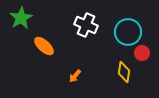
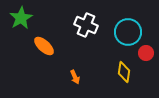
red circle: moved 4 px right
orange arrow: moved 1 px down; rotated 64 degrees counterclockwise
